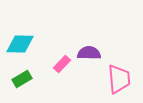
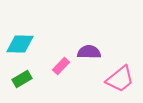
purple semicircle: moved 1 px up
pink rectangle: moved 1 px left, 2 px down
pink trapezoid: moved 1 px right; rotated 56 degrees clockwise
